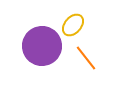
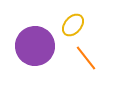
purple circle: moved 7 px left
